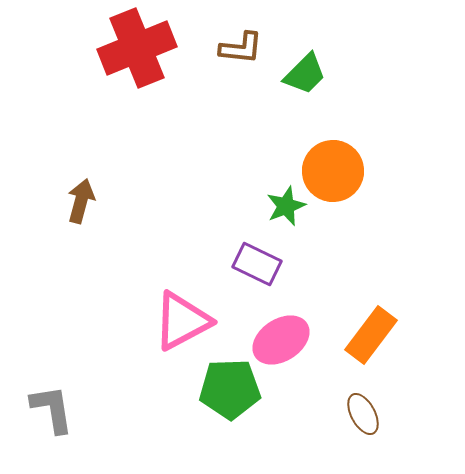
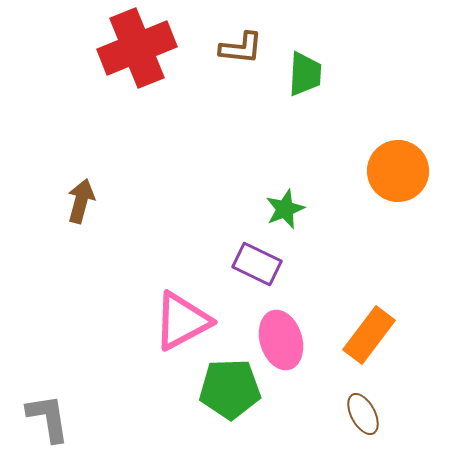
green trapezoid: rotated 42 degrees counterclockwise
orange circle: moved 65 px right
green star: moved 1 px left, 3 px down
orange rectangle: moved 2 px left
pink ellipse: rotated 74 degrees counterclockwise
gray L-shape: moved 4 px left, 9 px down
